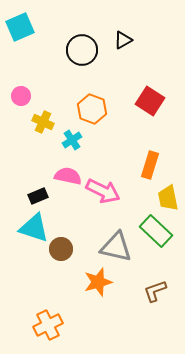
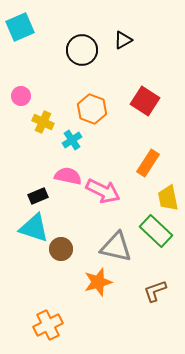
red square: moved 5 px left
orange rectangle: moved 2 px left, 2 px up; rotated 16 degrees clockwise
